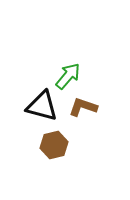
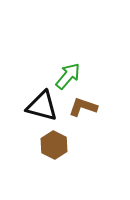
brown hexagon: rotated 20 degrees counterclockwise
